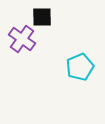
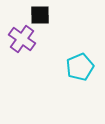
black square: moved 2 px left, 2 px up
